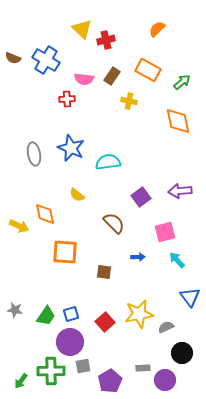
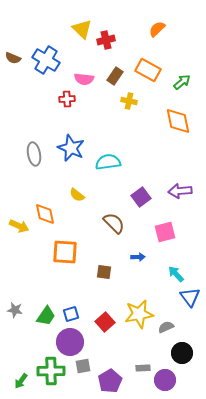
brown rectangle at (112, 76): moved 3 px right
cyan arrow at (177, 260): moved 1 px left, 14 px down
